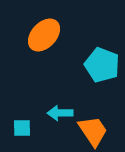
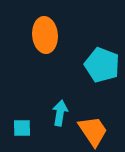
orange ellipse: moved 1 px right; rotated 48 degrees counterclockwise
cyan arrow: rotated 100 degrees clockwise
